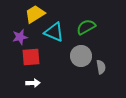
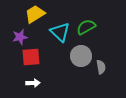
cyan triangle: moved 6 px right; rotated 20 degrees clockwise
